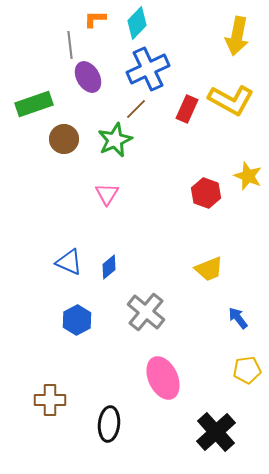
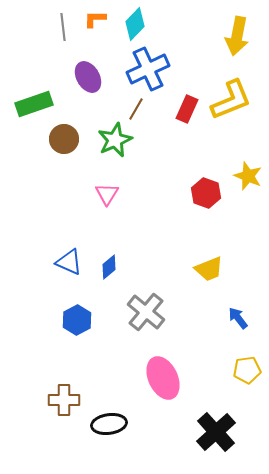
cyan diamond: moved 2 px left, 1 px down
gray line: moved 7 px left, 18 px up
yellow L-shape: rotated 51 degrees counterclockwise
brown line: rotated 15 degrees counterclockwise
brown cross: moved 14 px right
black ellipse: rotated 76 degrees clockwise
